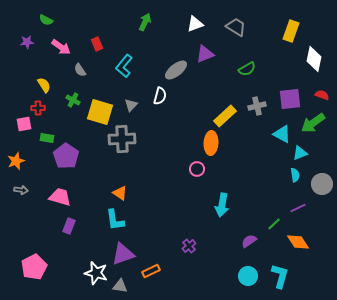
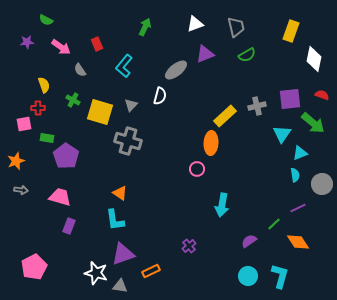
green arrow at (145, 22): moved 5 px down
gray trapezoid at (236, 27): rotated 45 degrees clockwise
green semicircle at (247, 69): moved 14 px up
yellow semicircle at (44, 85): rotated 14 degrees clockwise
green arrow at (313, 123): rotated 105 degrees counterclockwise
cyan triangle at (282, 134): rotated 36 degrees clockwise
gray cross at (122, 139): moved 6 px right, 2 px down; rotated 20 degrees clockwise
